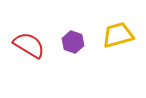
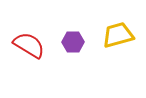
purple hexagon: rotated 20 degrees counterclockwise
